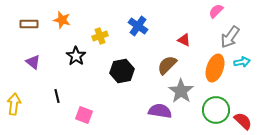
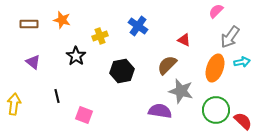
gray star: rotated 20 degrees counterclockwise
